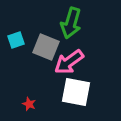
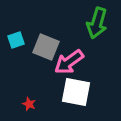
green arrow: moved 26 px right
